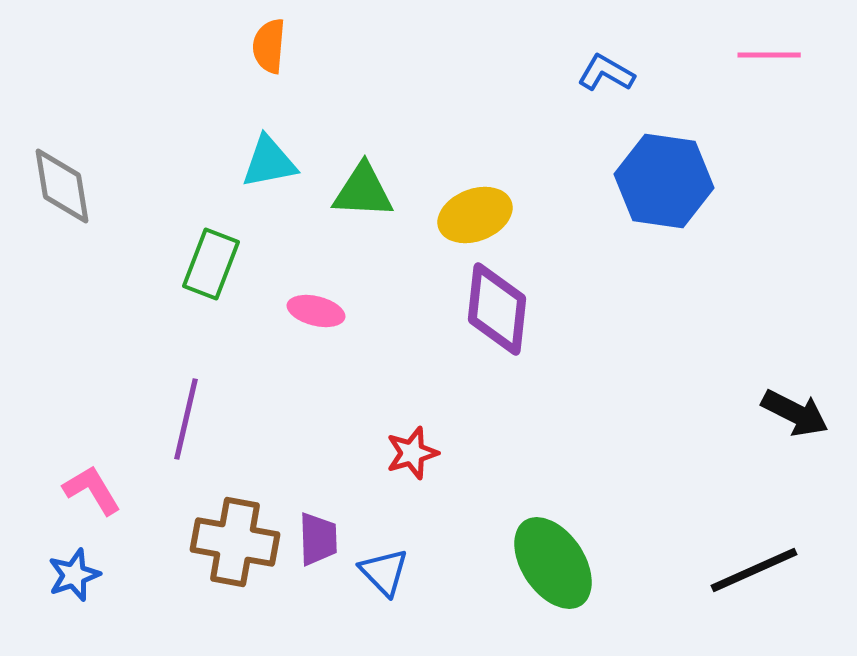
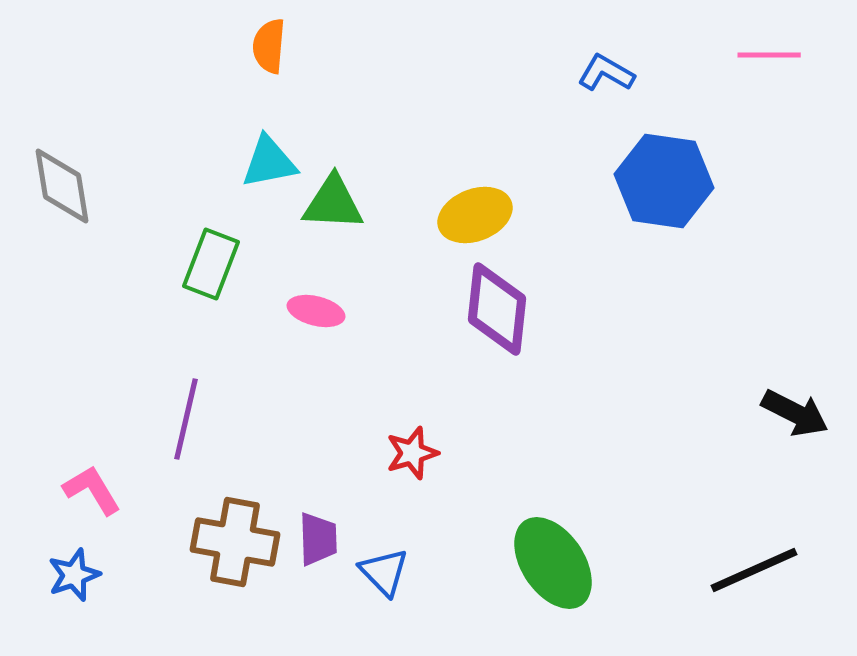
green triangle: moved 30 px left, 12 px down
